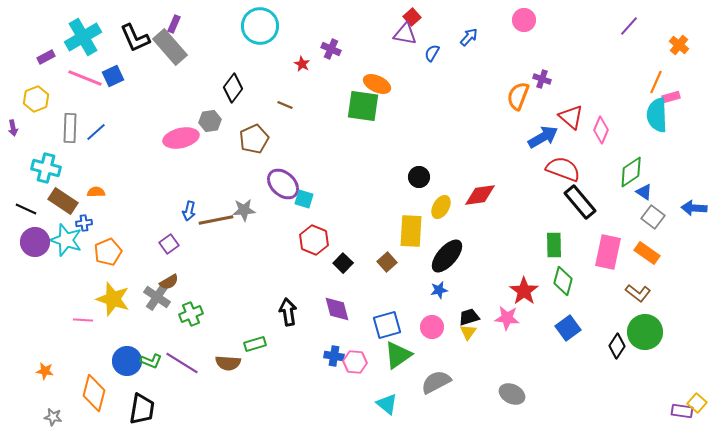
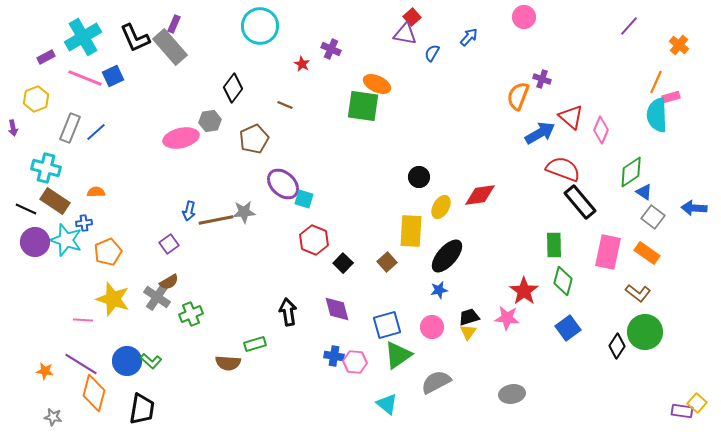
pink circle at (524, 20): moved 3 px up
gray rectangle at (70, 128): rotated 20 degrees clockwise
blue arrow at (543, 137): moved 3 px left, 4 px up
brown rectangle at (63, 201): moved 8 px left
gray star at (244, 210): moved 2 px down
green L-shape at (151, 361): rotated 20 degrees clockwise
purple line at (182, 363): moved 101 px left, 1 px down
gray ellipse at (512, 394): rotated 35 degrees counterclockwise
